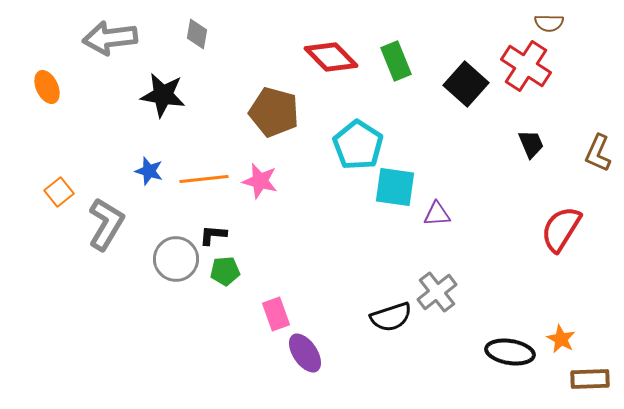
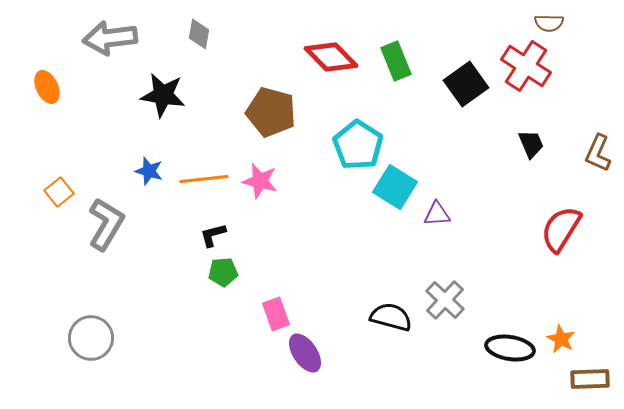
gray diamond: moved 2 px right
black square: rotated 12 degrees clockwise
brown pentagon: moved 3 px left
cyan square: rotated 24 degrees clockwise
black L-shape: rotated 20 degrees counterclockwise
gray circle: moved 85 px left, 79 px down
green pentagon: moved 2 px left, 1 px down
gray cross: moved 8 px right, 8 px down; rotated 9 degrees counterclockwise
black semicircle: rotated 147 degrees counterclockwise
black ellipse: moved 4 px up
